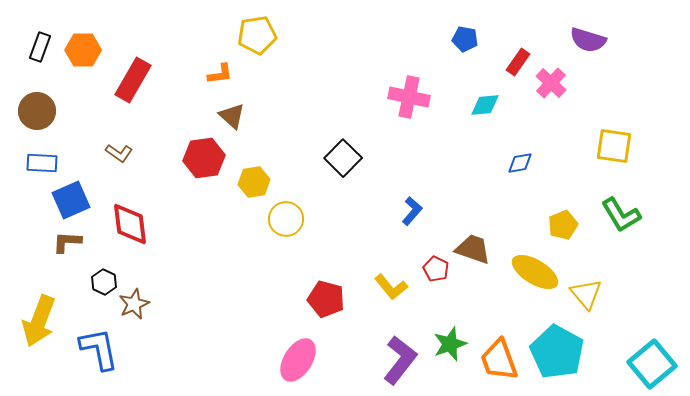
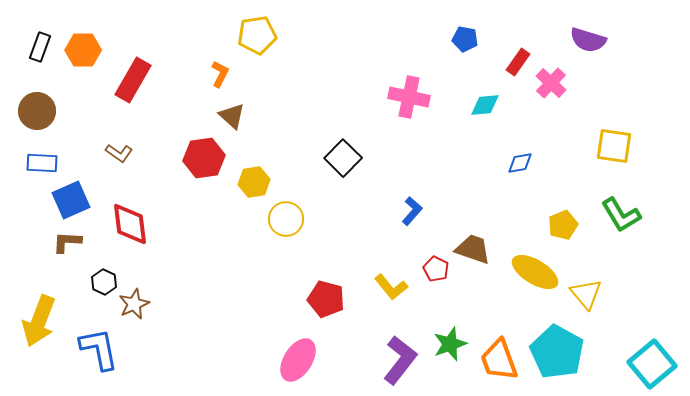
orange L-shape at (220, 74): rotated 56 degrees counterclockwise
